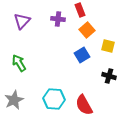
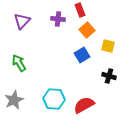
red semicircle: rotated 90 degrees clockwise
